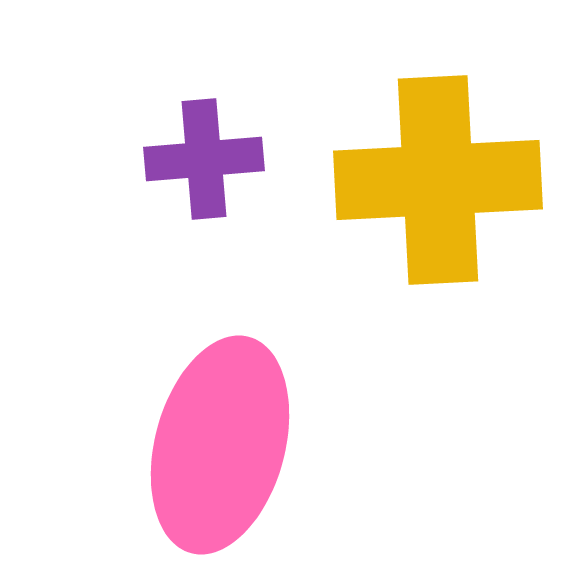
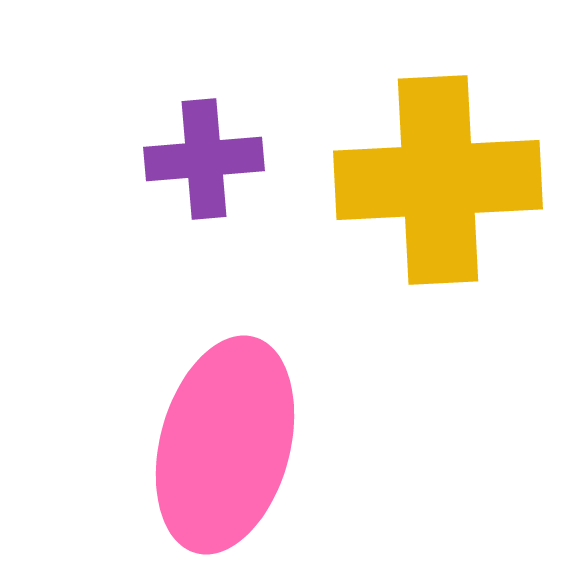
pink ellipse: moved 5 px right
